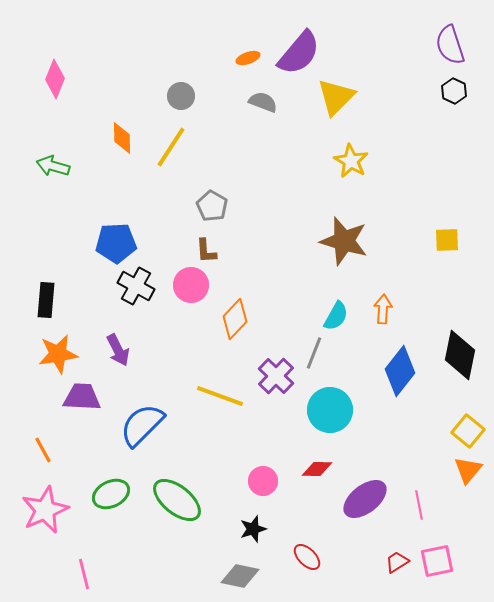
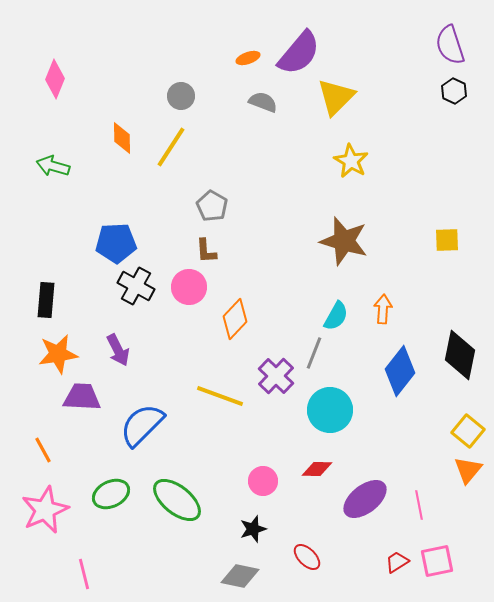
pink circle at (191, 285): moved 2 px left, 2 px down
